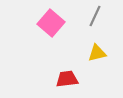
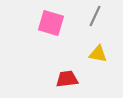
pink square: rotated 24 degrees counterclockwise
yellow triangle: moved 1 px right, 1 px down; rotated 24 degrees clockwise
